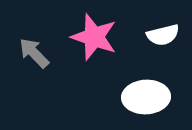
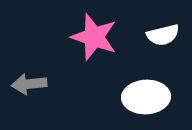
gray arrow: moved 5 px left, 31 px down; rotated 52 degrees counterclockwise
